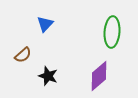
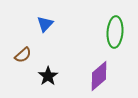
green ellipse: moved 3 px right
black star: rotated 18 degrees clockwise
